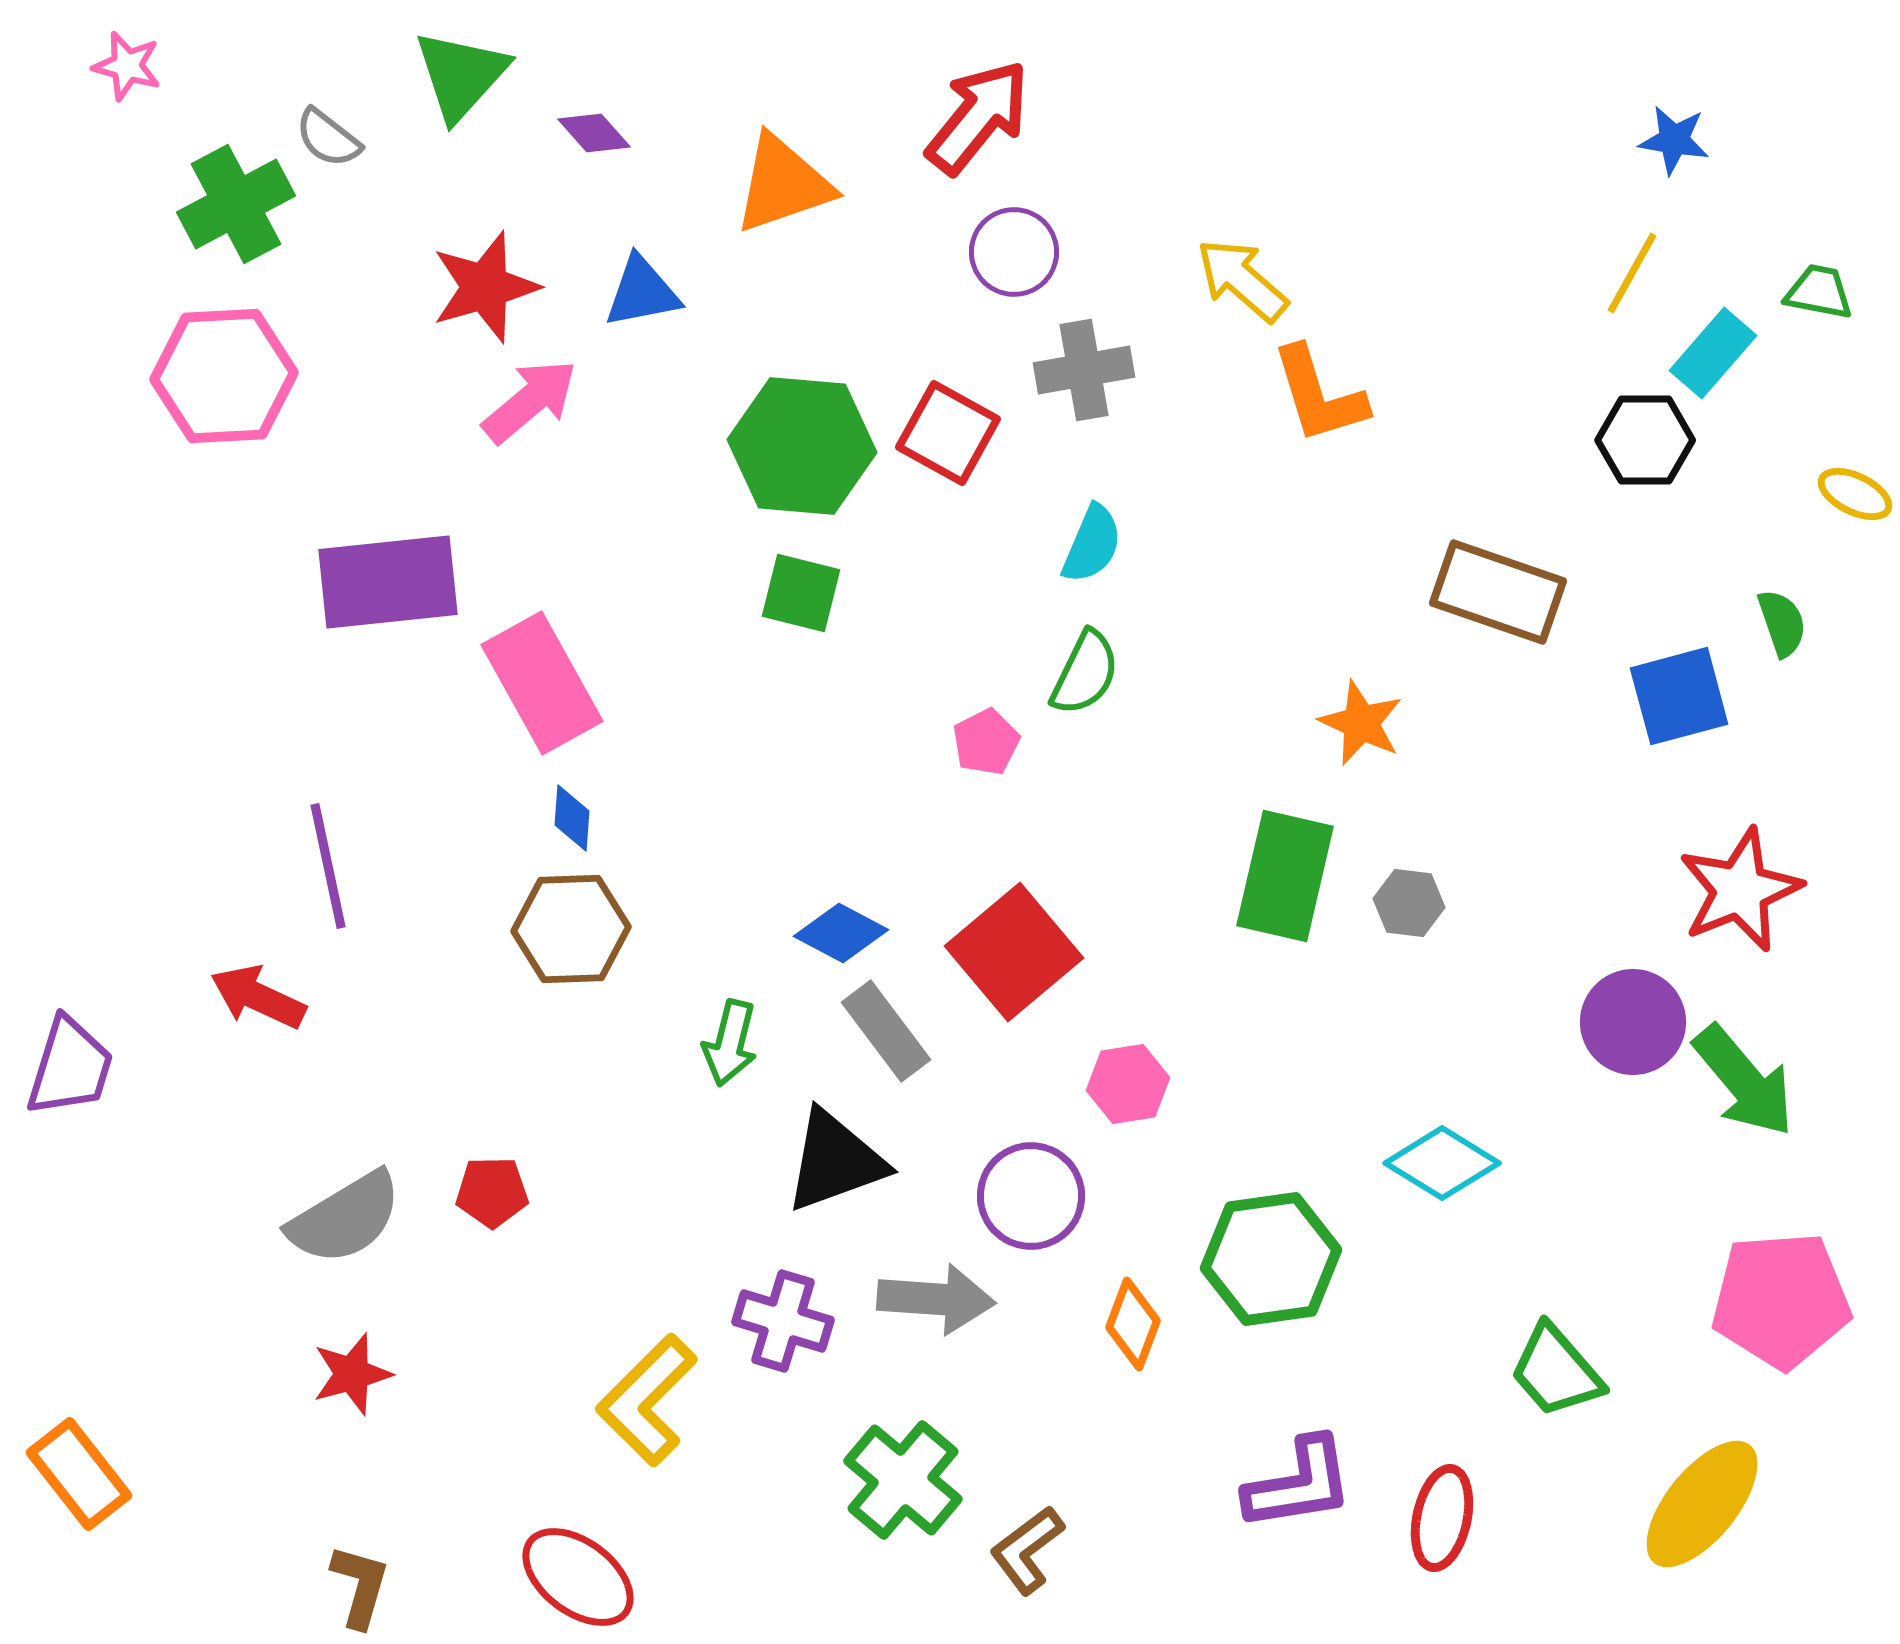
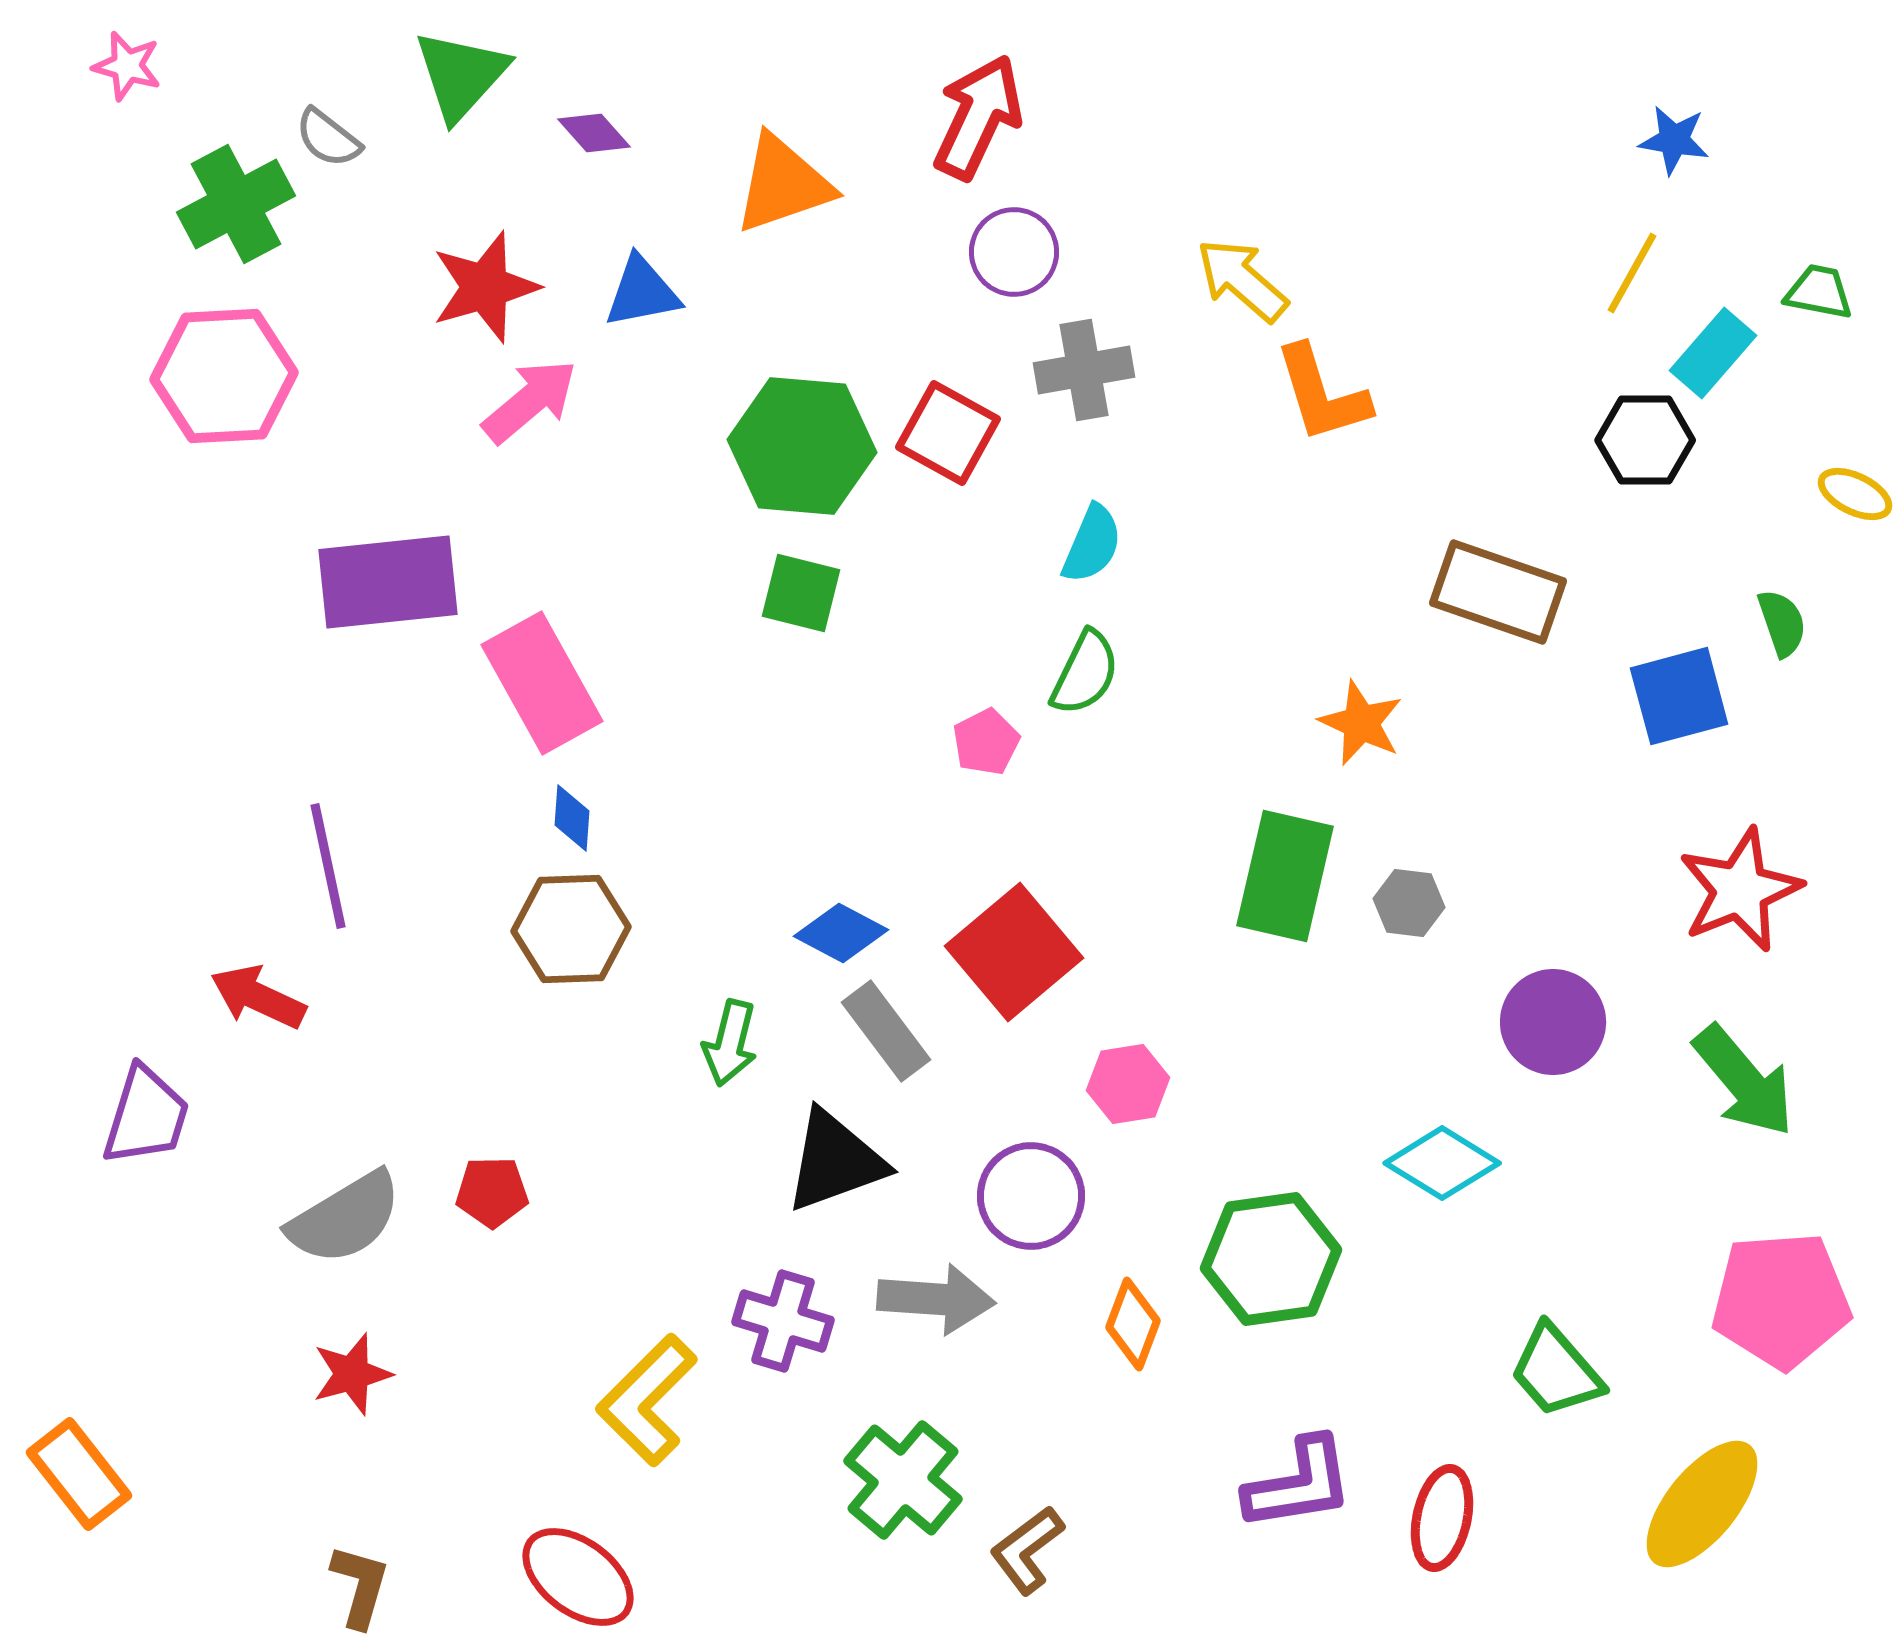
red arrow at (978, 117): rotated 14 degrees counterclockwise
orange L-shape at (1319, 395): moved 3 px right, 1 px up
purple circle at (1633, 1022): moved 80 px left
purple trapezoid at (70, 1067): moved 76 px right, 49 px down
